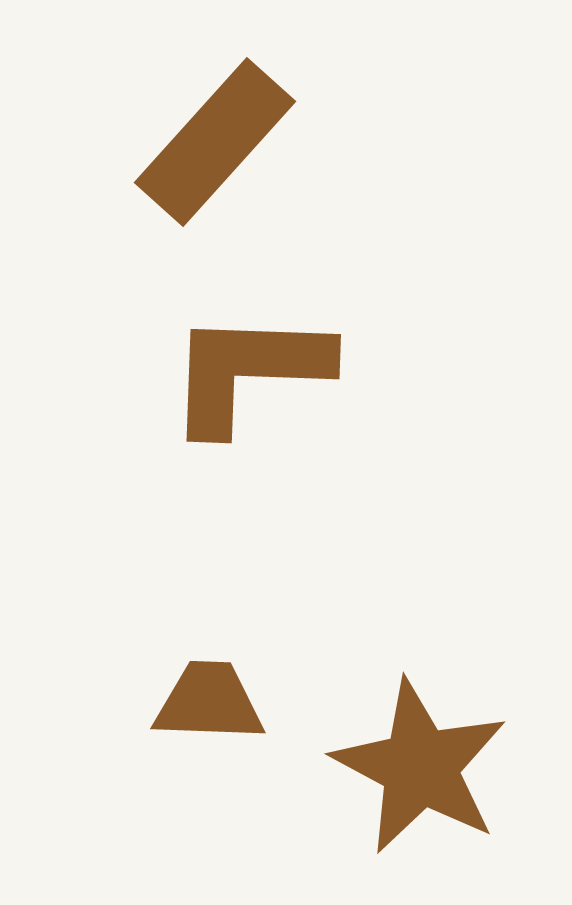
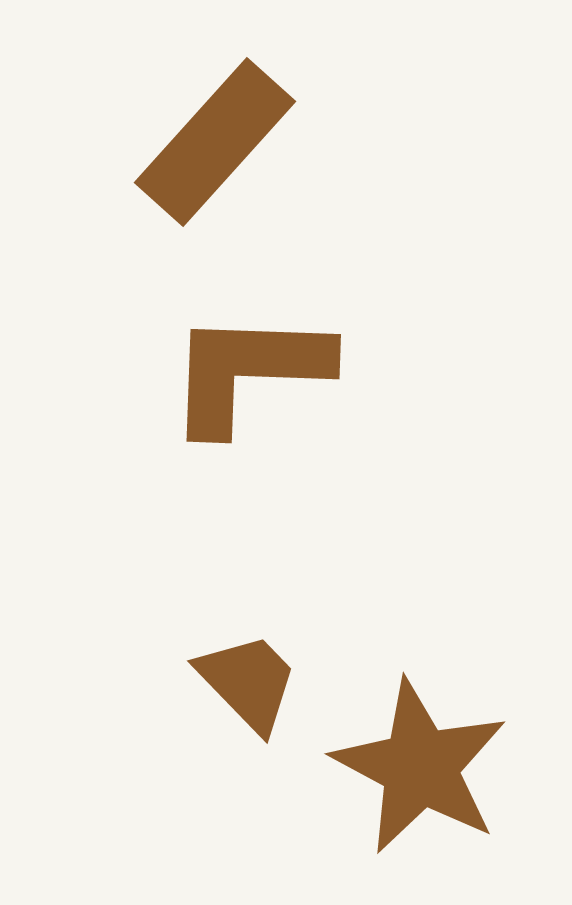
brown trapezoid: moved 39 px right, 20 px up; rotated 44 degrees clockwise
